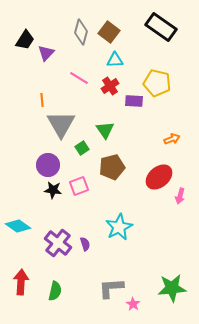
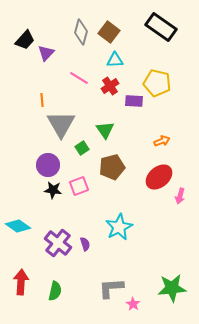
black trapezoid: rotated 10 degrees clockwise
orange arrow: moved 10 px left, 2 px down
